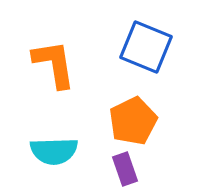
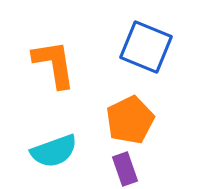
orange pentagon: moved 3 px left, 1 px up
cyan semicircle: rotated 18 degrees counterclockwise
